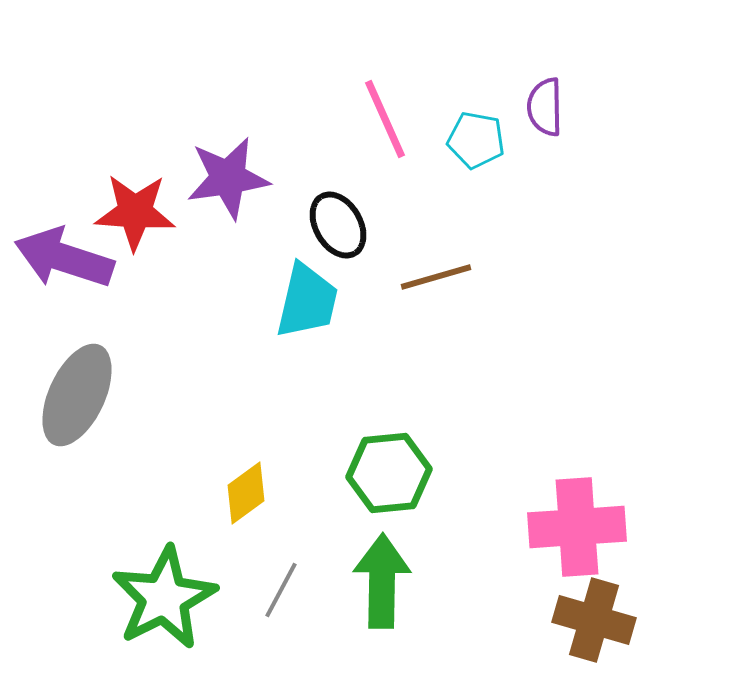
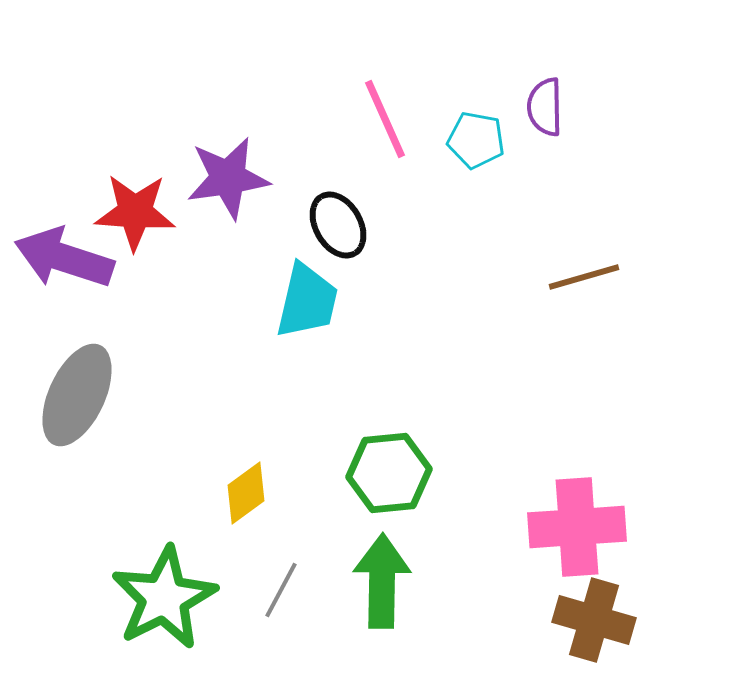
brown line: moved 148 px right
